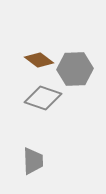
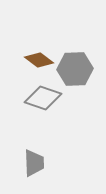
gray trapezoid: moved 1 px right, 2 px down
